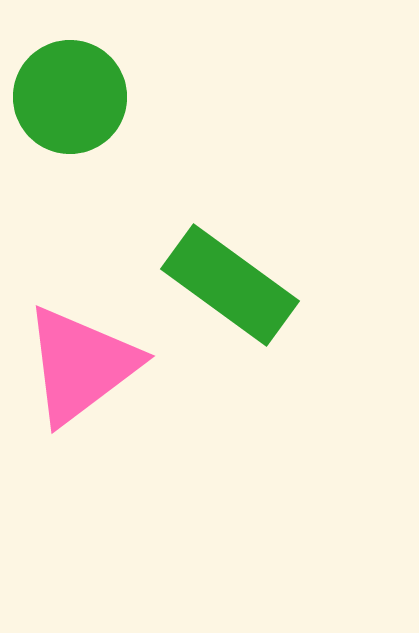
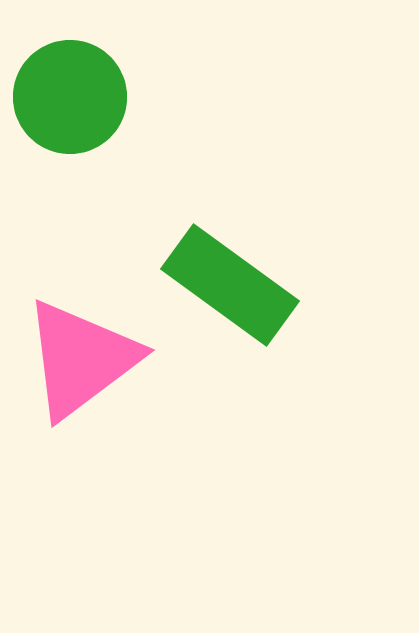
pink triangle: moved 6 px up
